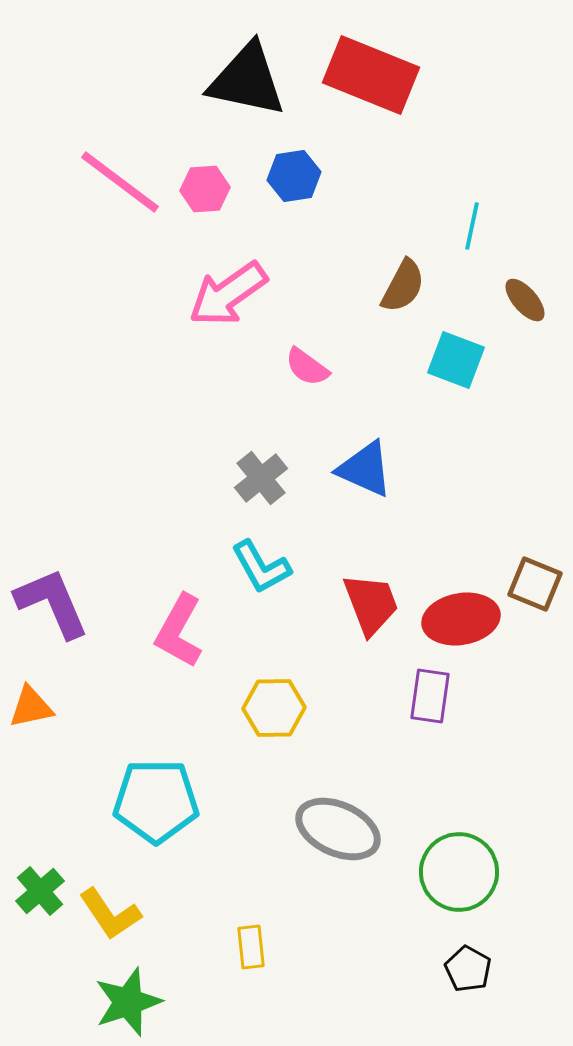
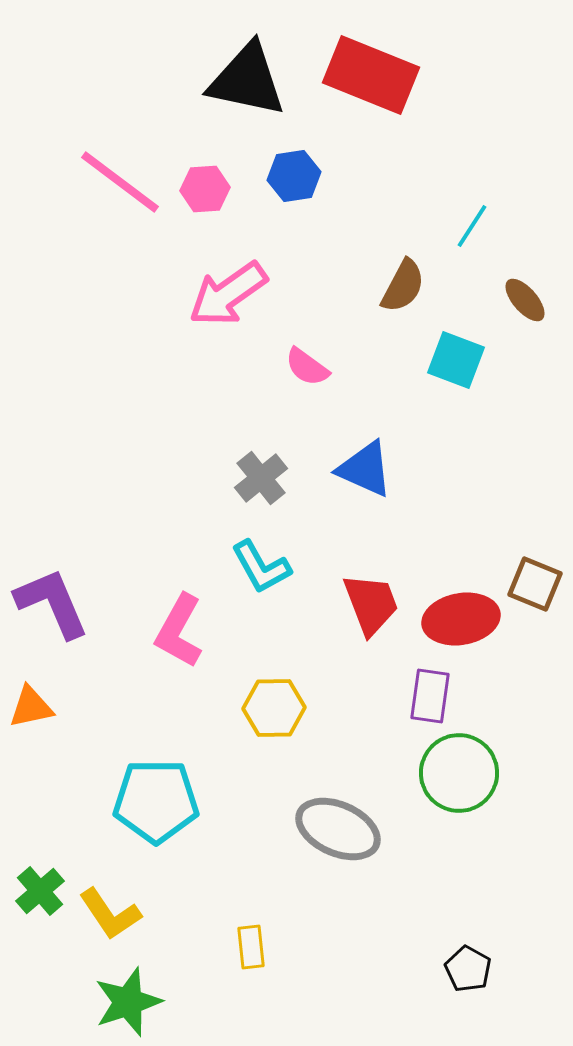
cyan line: rotated 21 degrees clockwise
green circle: moved 99 px up
